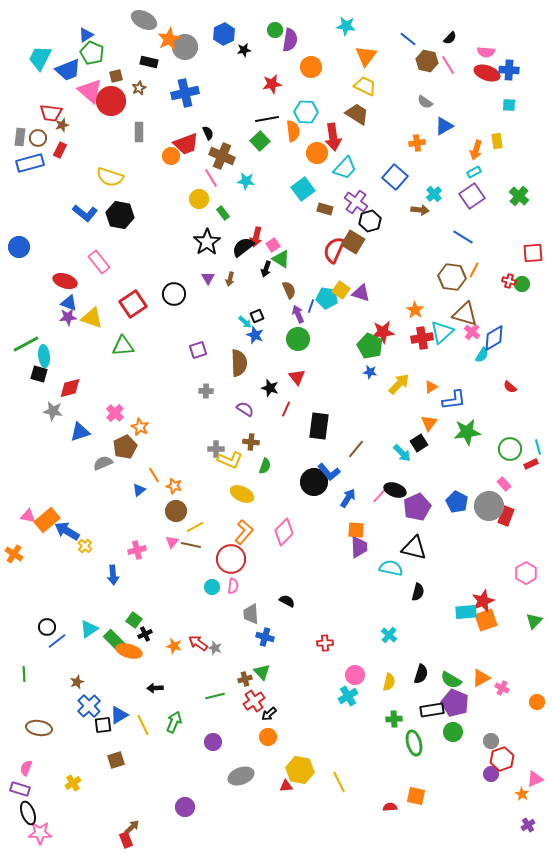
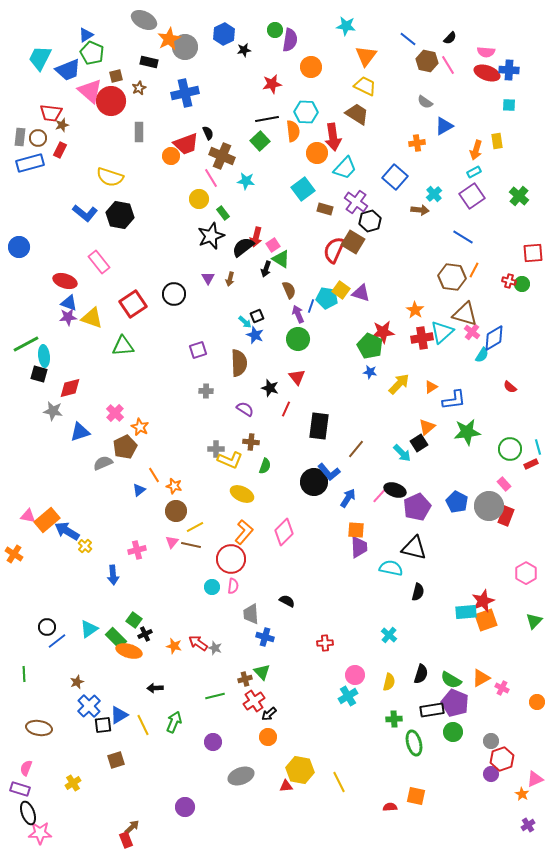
black star at (207, 242): moved 4 px right, 6 px up; rotated 12 degrees clockwise
orange triangle at (429, 423): moved 2 px left, 4 px down; rotated 12 degrees clockwise
green rectangle at (114, 640): moved 2 px right, 2 px up
